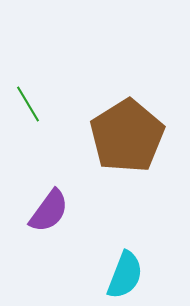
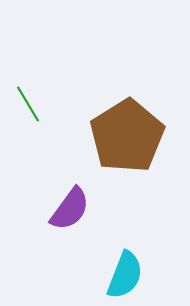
purple semicircle: moved 21 px right, 2 px up
